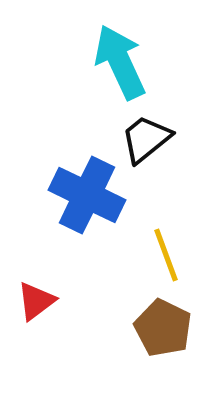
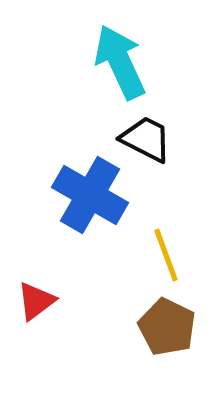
black trapezoid: rotated 66 degrees clockwise
blue cross: moved 3 px right; rotated 4 degrees clockwise
brown pentagon: moved 4 px right, 1 px up
